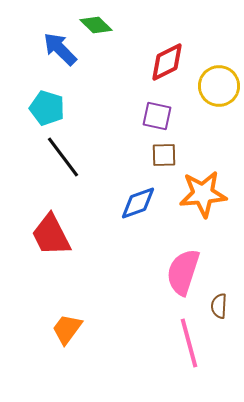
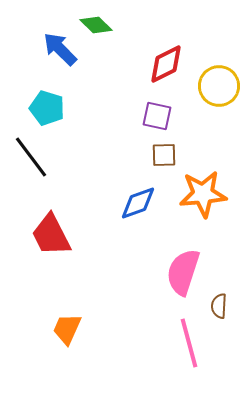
red diamond: moved 1 px left, 2 px down
black line: moved 32 px left
orange trapezoid: rotated 12 degrees counterclockwise
